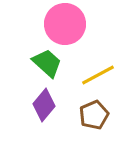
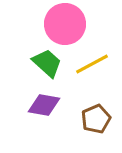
yellow line: moved 6 px left, 11 px up
purple diamond: rotated 60 degrees clockwise
brown pentagon: moved 2 px right, 4 px down
